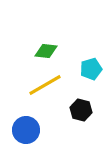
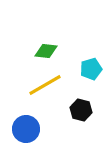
blue circle: moved 1 px up
